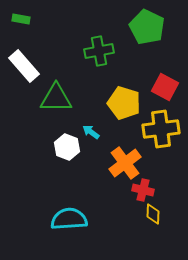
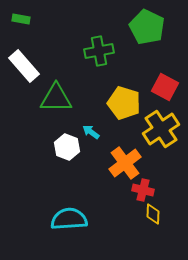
yellow cross: rotated 27 degrees counterclockwise
